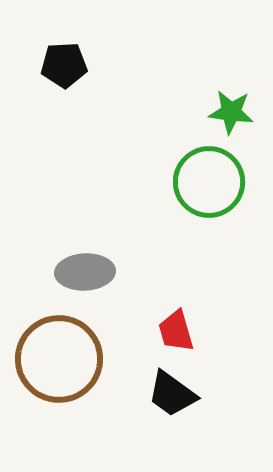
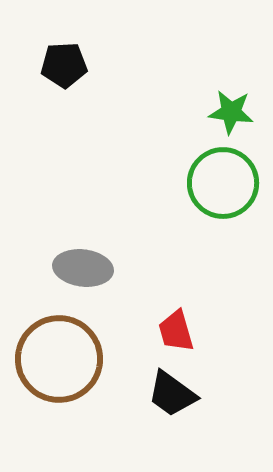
green circle: moved 14 px right, 1 px down
gray ellipse: moved 2 px left, 4 px up; rotated 10 degrees clockwise
